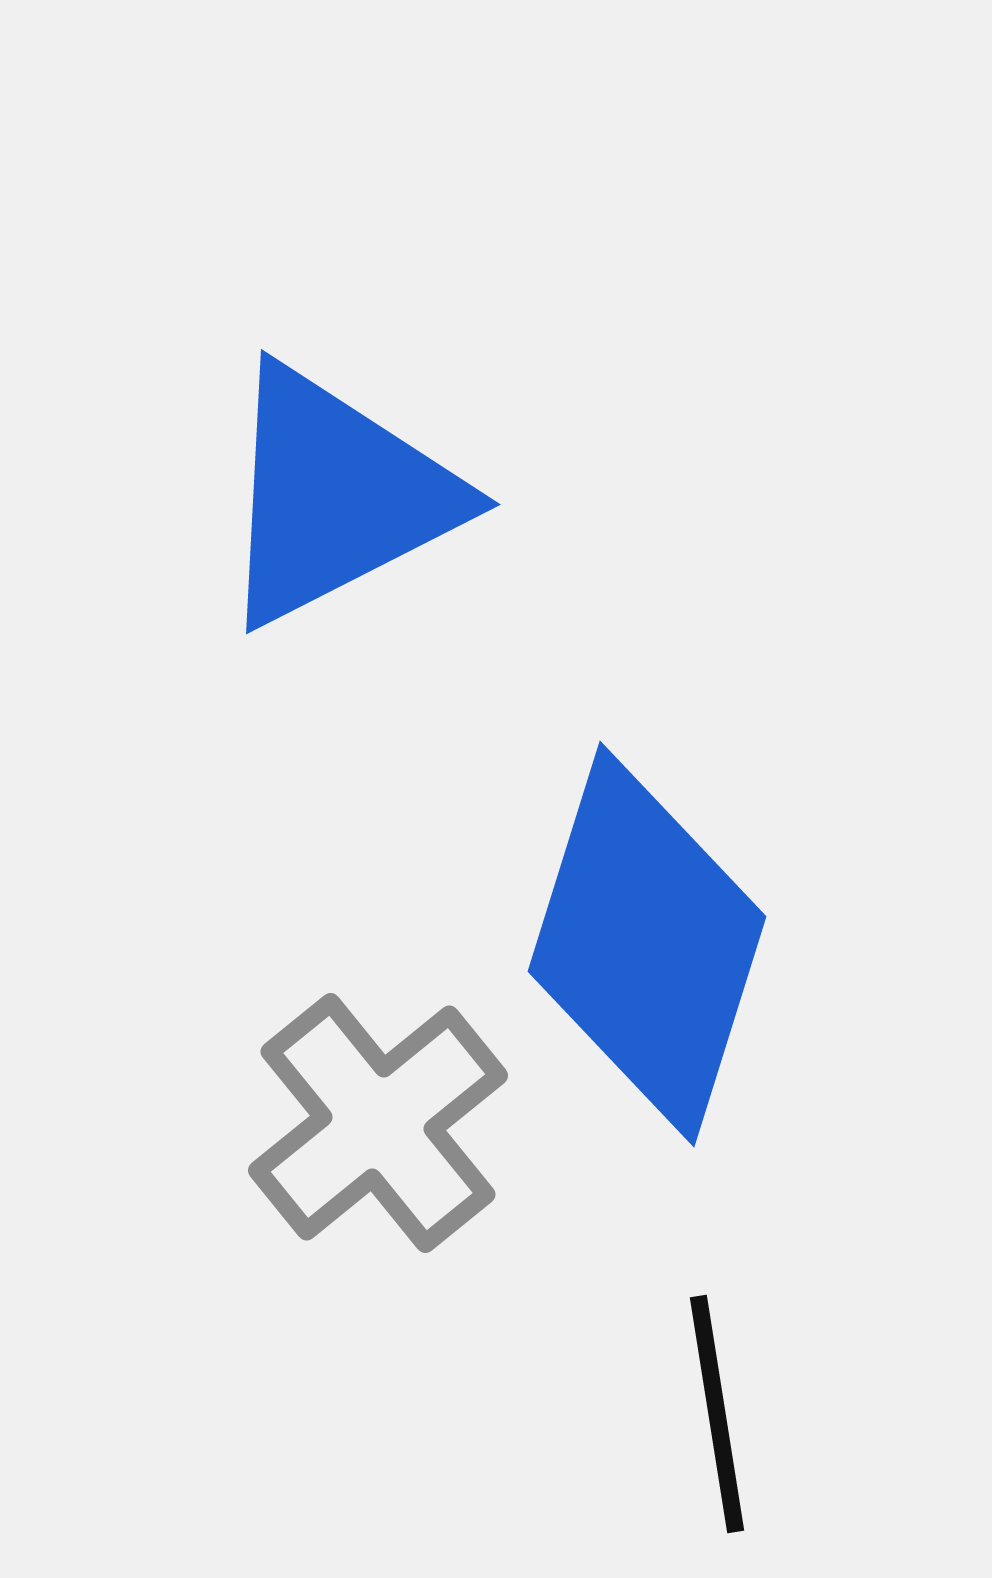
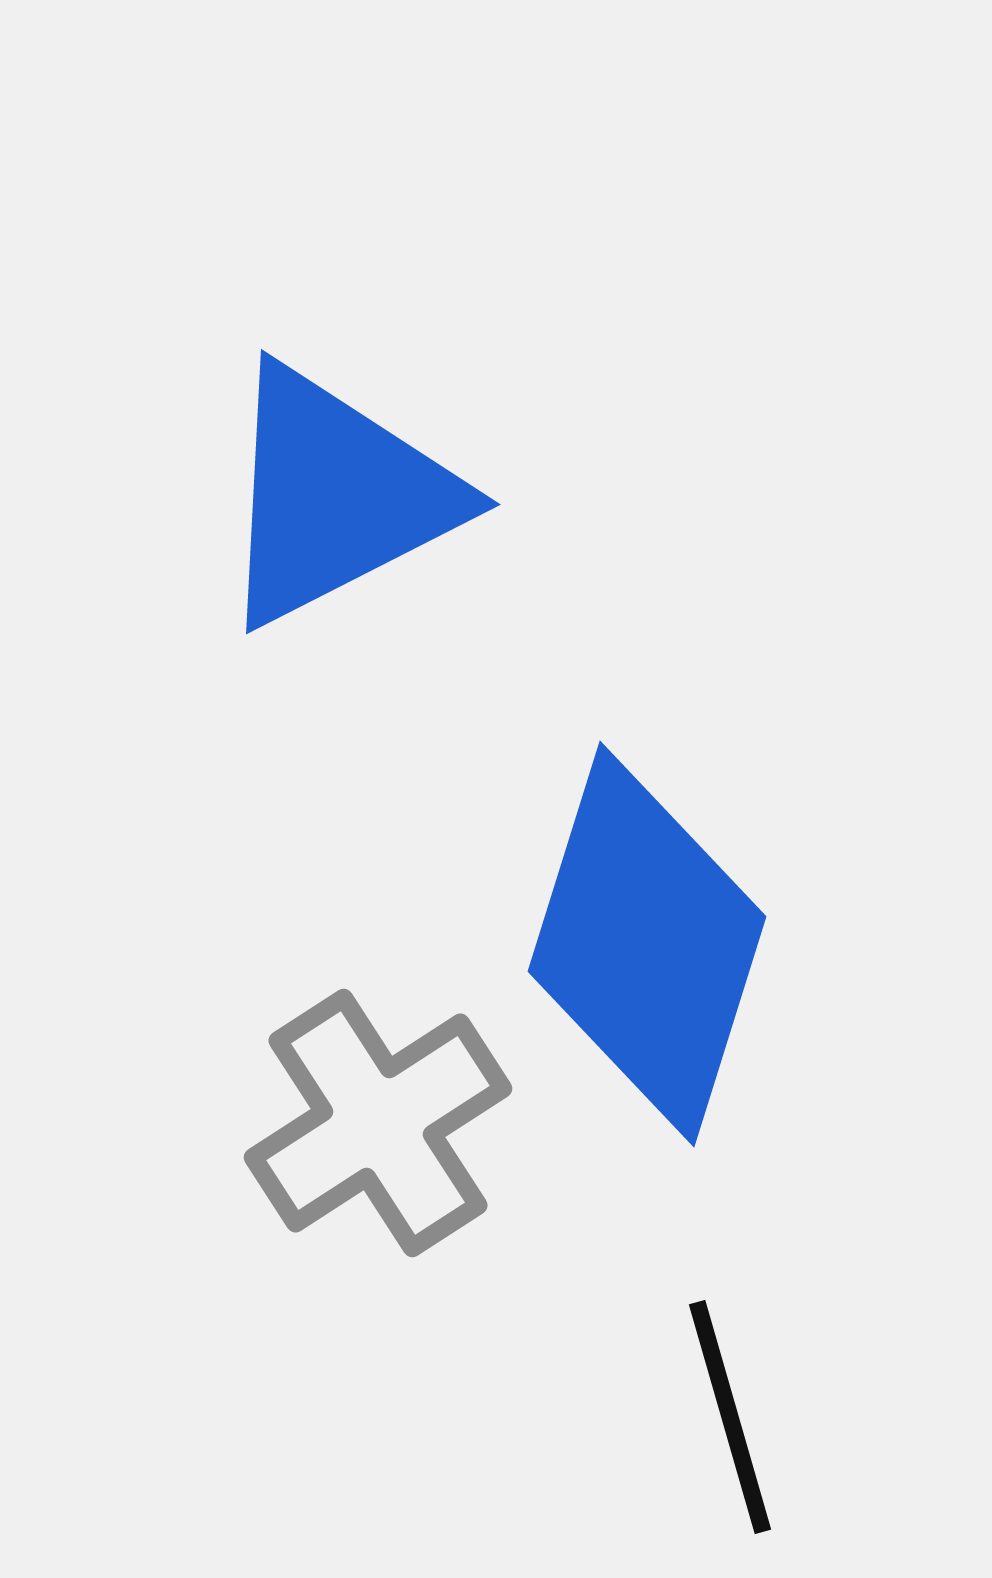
gray cross: rotated 6 degrees clockwise
black line: moved 13 px right, 3 px down; rotated 7 degrees counterclockwise
